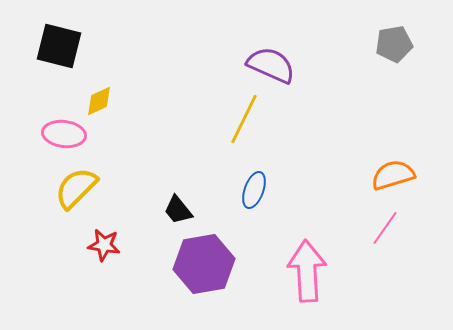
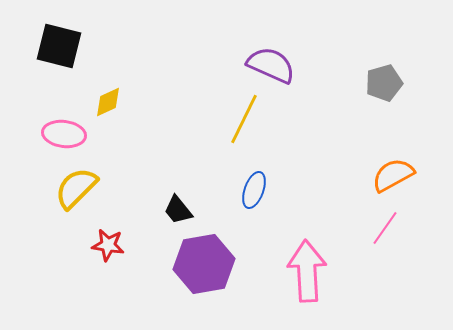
gray pentagon: moved 10 px left, 39 px down; rotated 6 degrees counterclockwise
yellow diamond: moved 9 px right, 1 px down
orange semicircle: rotated 12 degrees counterclockwise
red star: moved 4 px right
